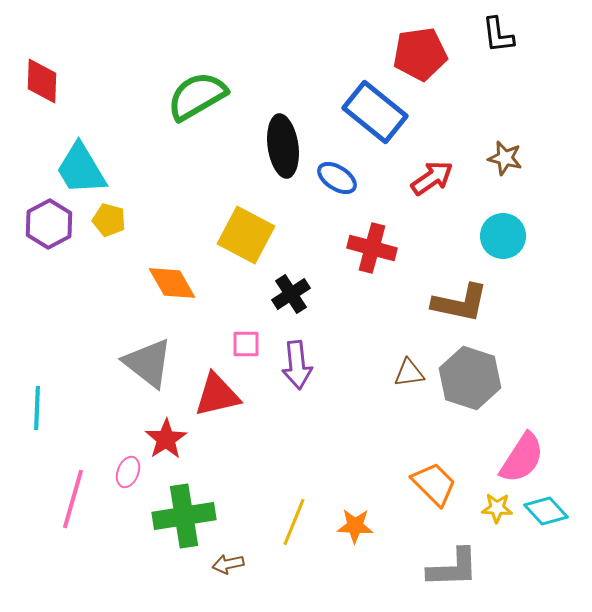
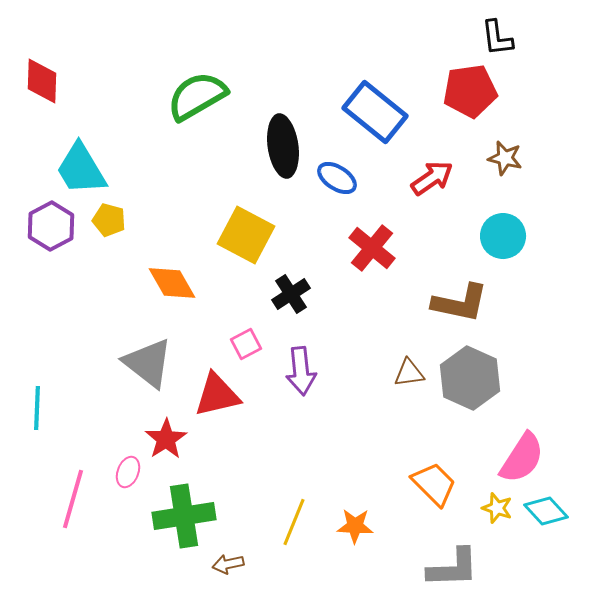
black L-shape: moved 1 px left, 3 px down
red pentagon: moved 50 px right, 37 px down
purple hexagon: moved 2 px right, 2 px down
red cross: rotated 24 degrees clockwise
pink square: rotated 28 degrees counterclockwise
purple arrow: moved 4 px right, 6 px down
gray hexagon: rotated 6 degrees clockwise
yellow star: rotated 16 degrees clockwise
